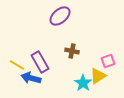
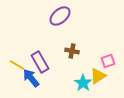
blue arrow: rotated 36 degrees clockwise
